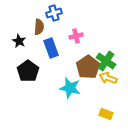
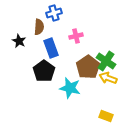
black pentagon: moved 16 px right
yellow rectangle: moved 2 px down
